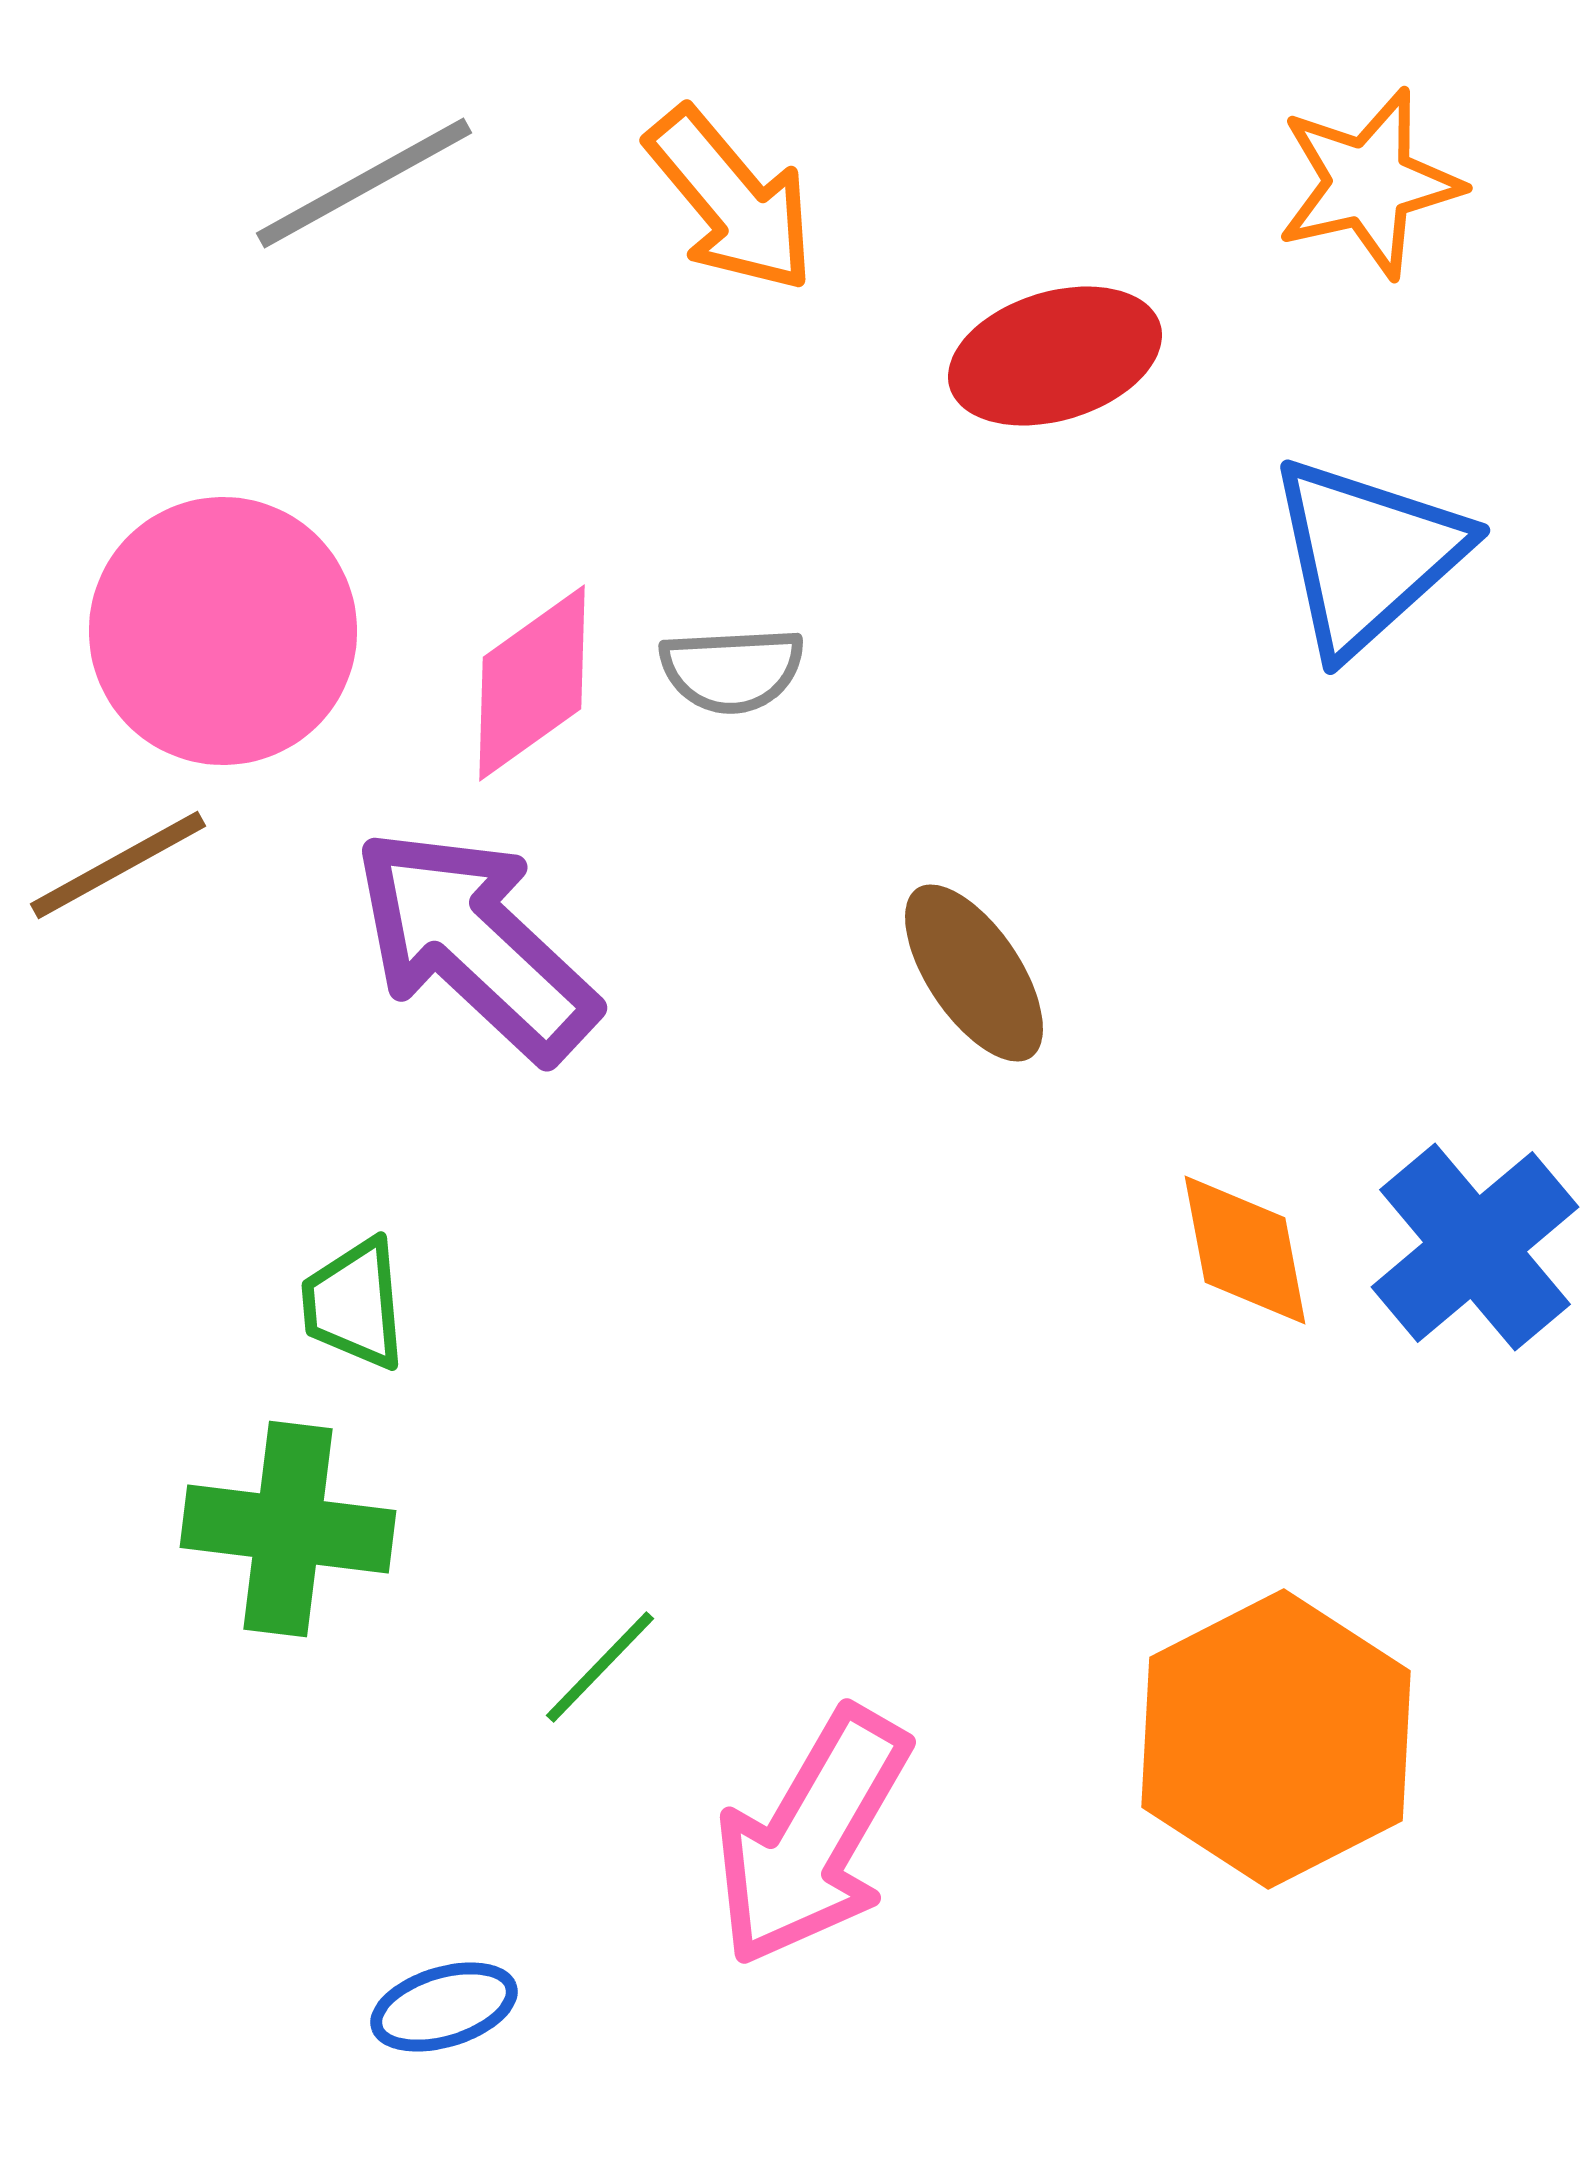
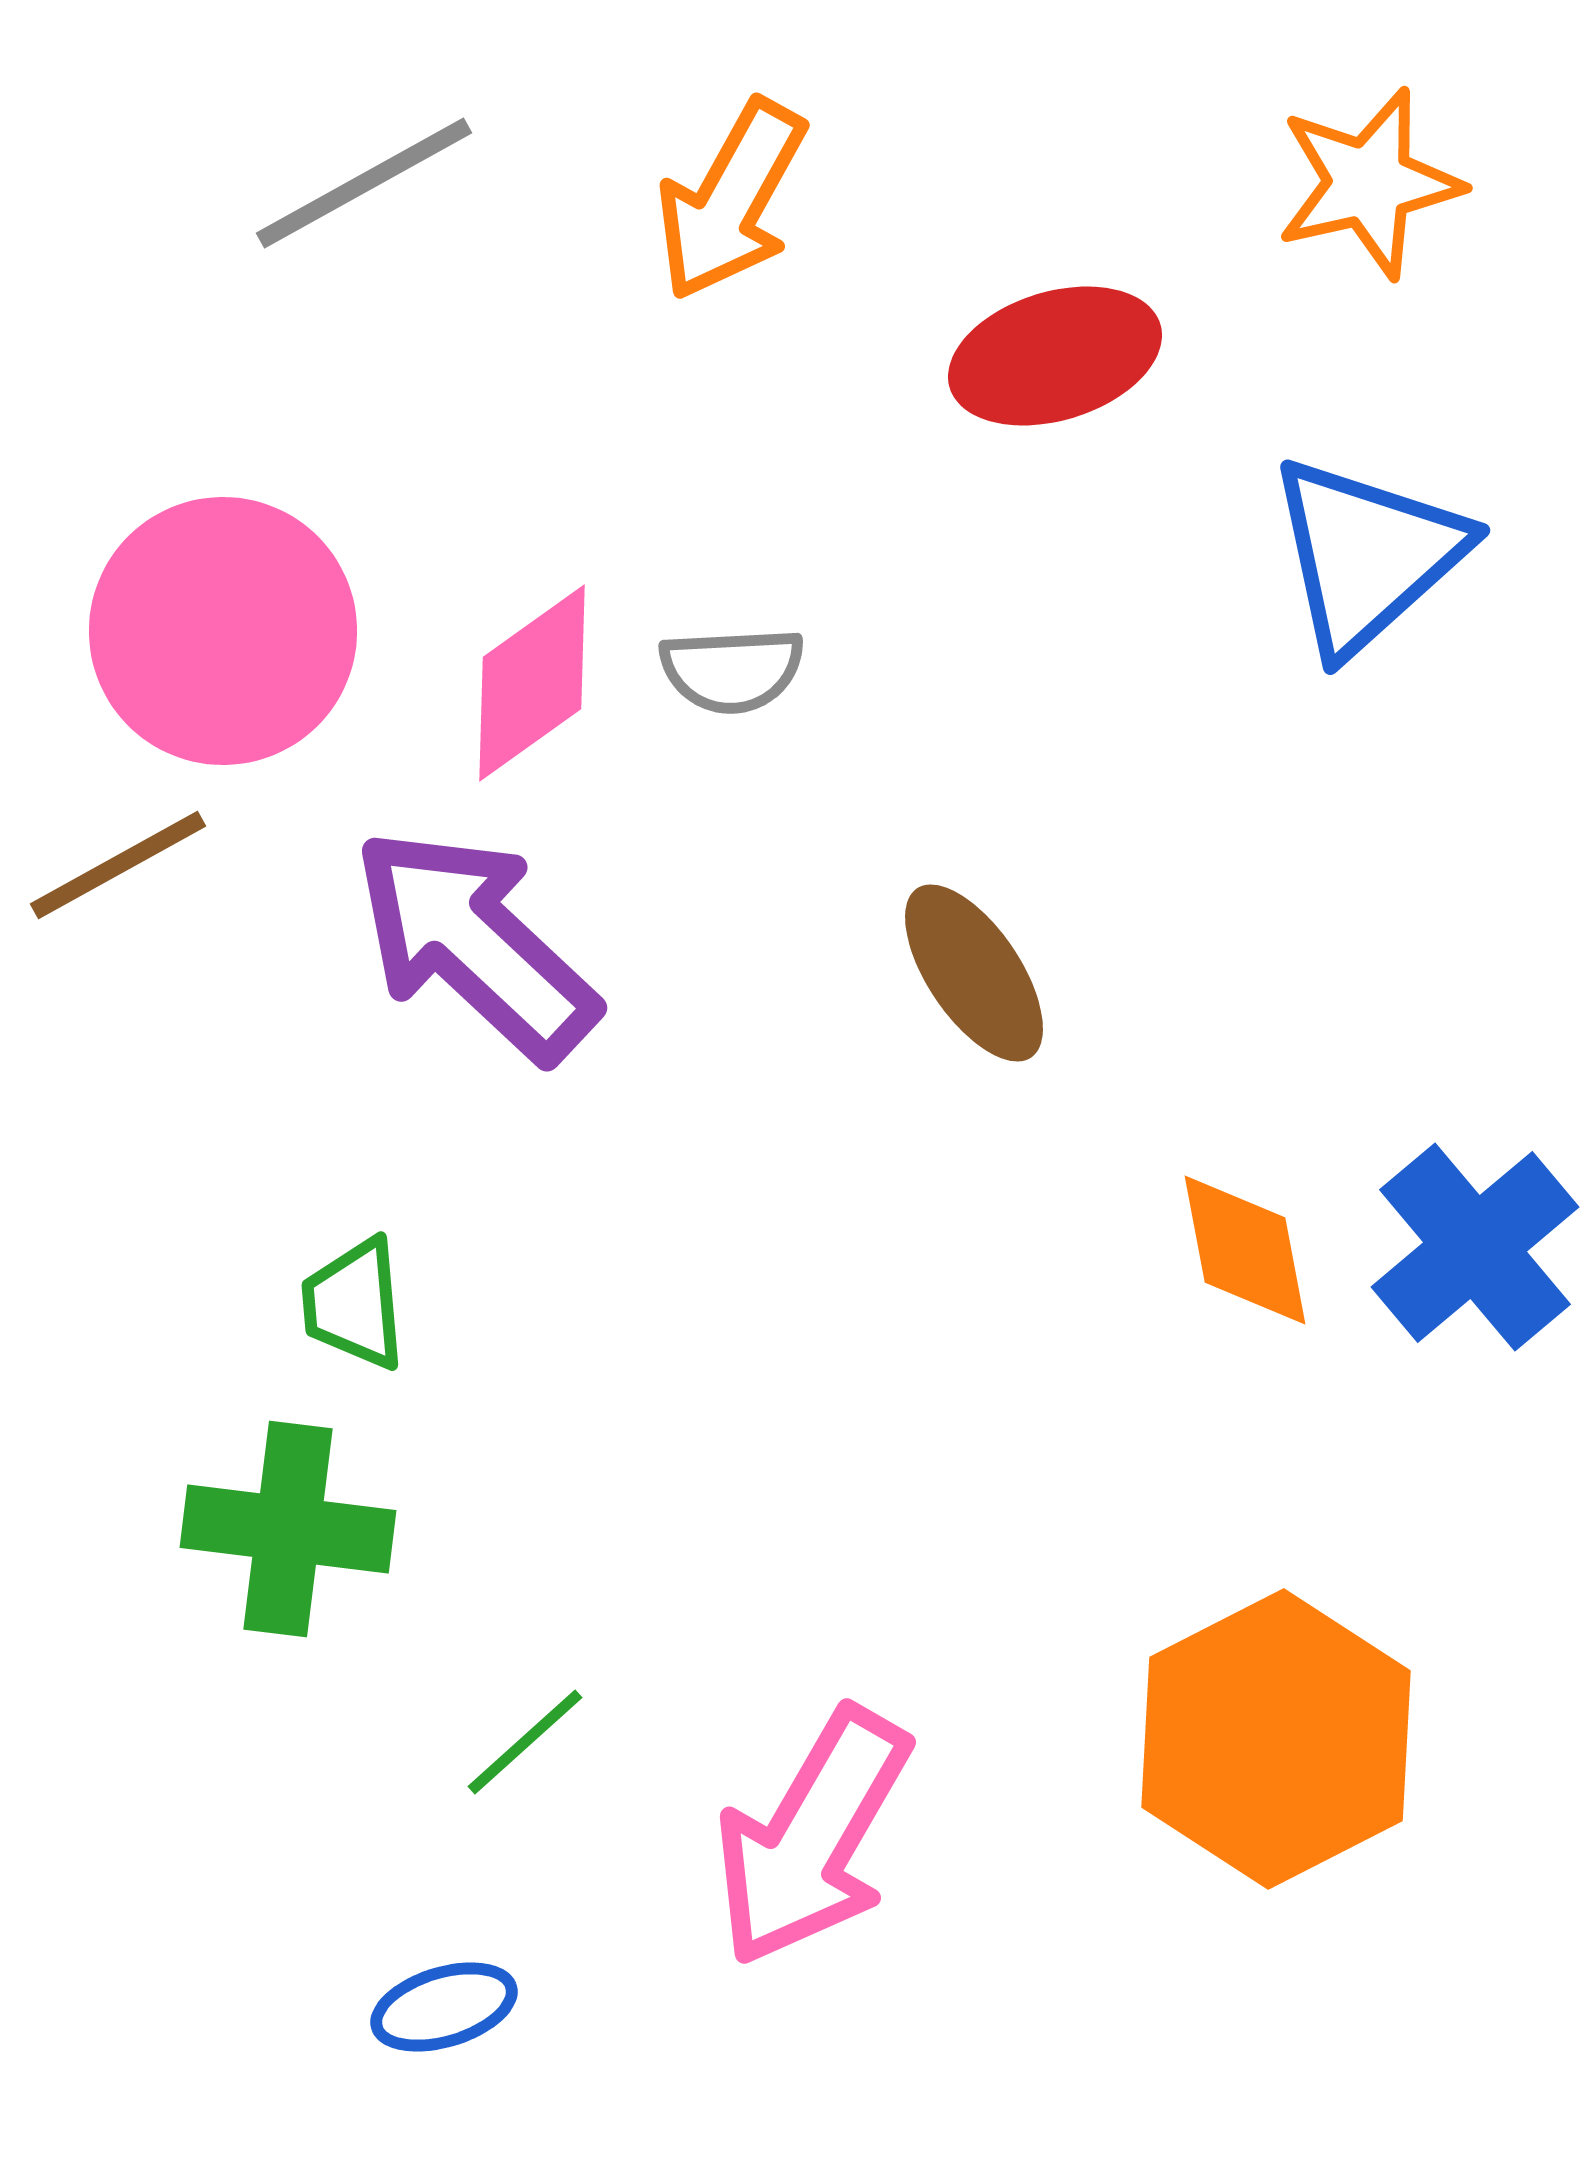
orange arrow: rotated 69 degrees clockwise
green line: moved 75 px left, 75 px down; rotated 4 degrees clockwise
